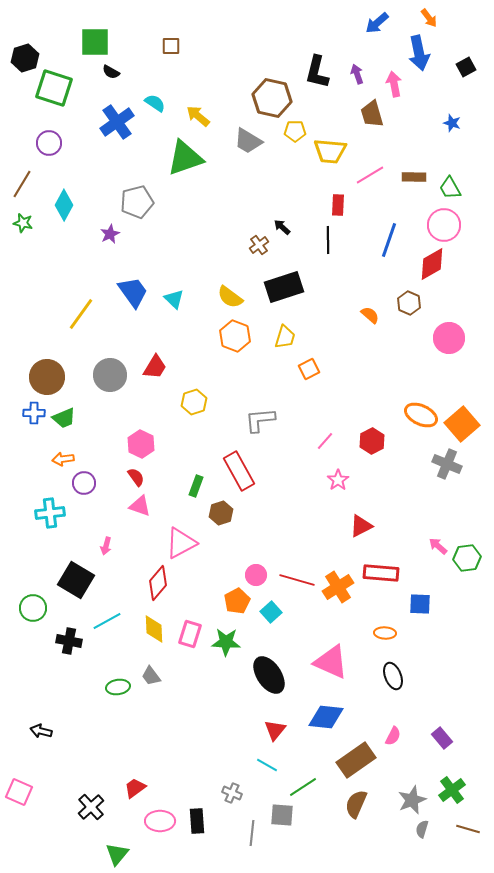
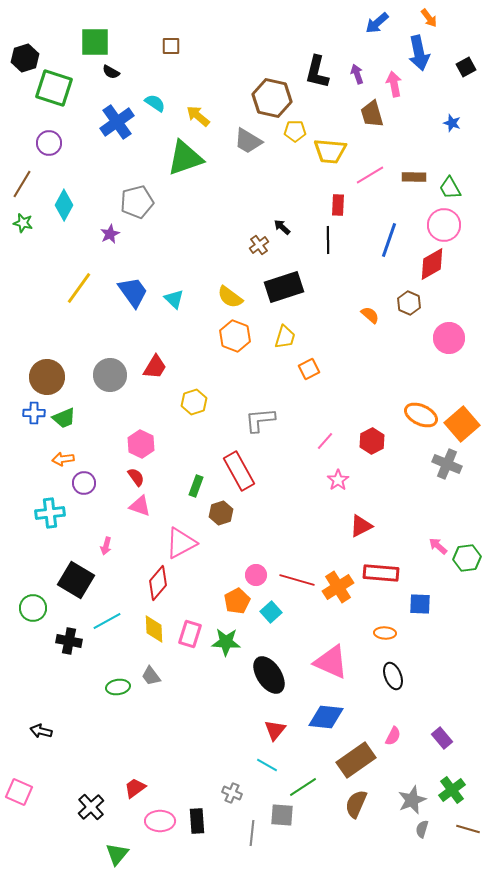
yellow line at (81, 314): moved 2 px left, 26 px up
